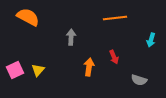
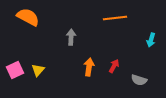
red arrow: moved 9 px down; rotated 128 degrees counterclockwise
